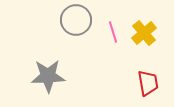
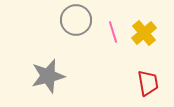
gray star: rotated 12 degrees counterclockwise
